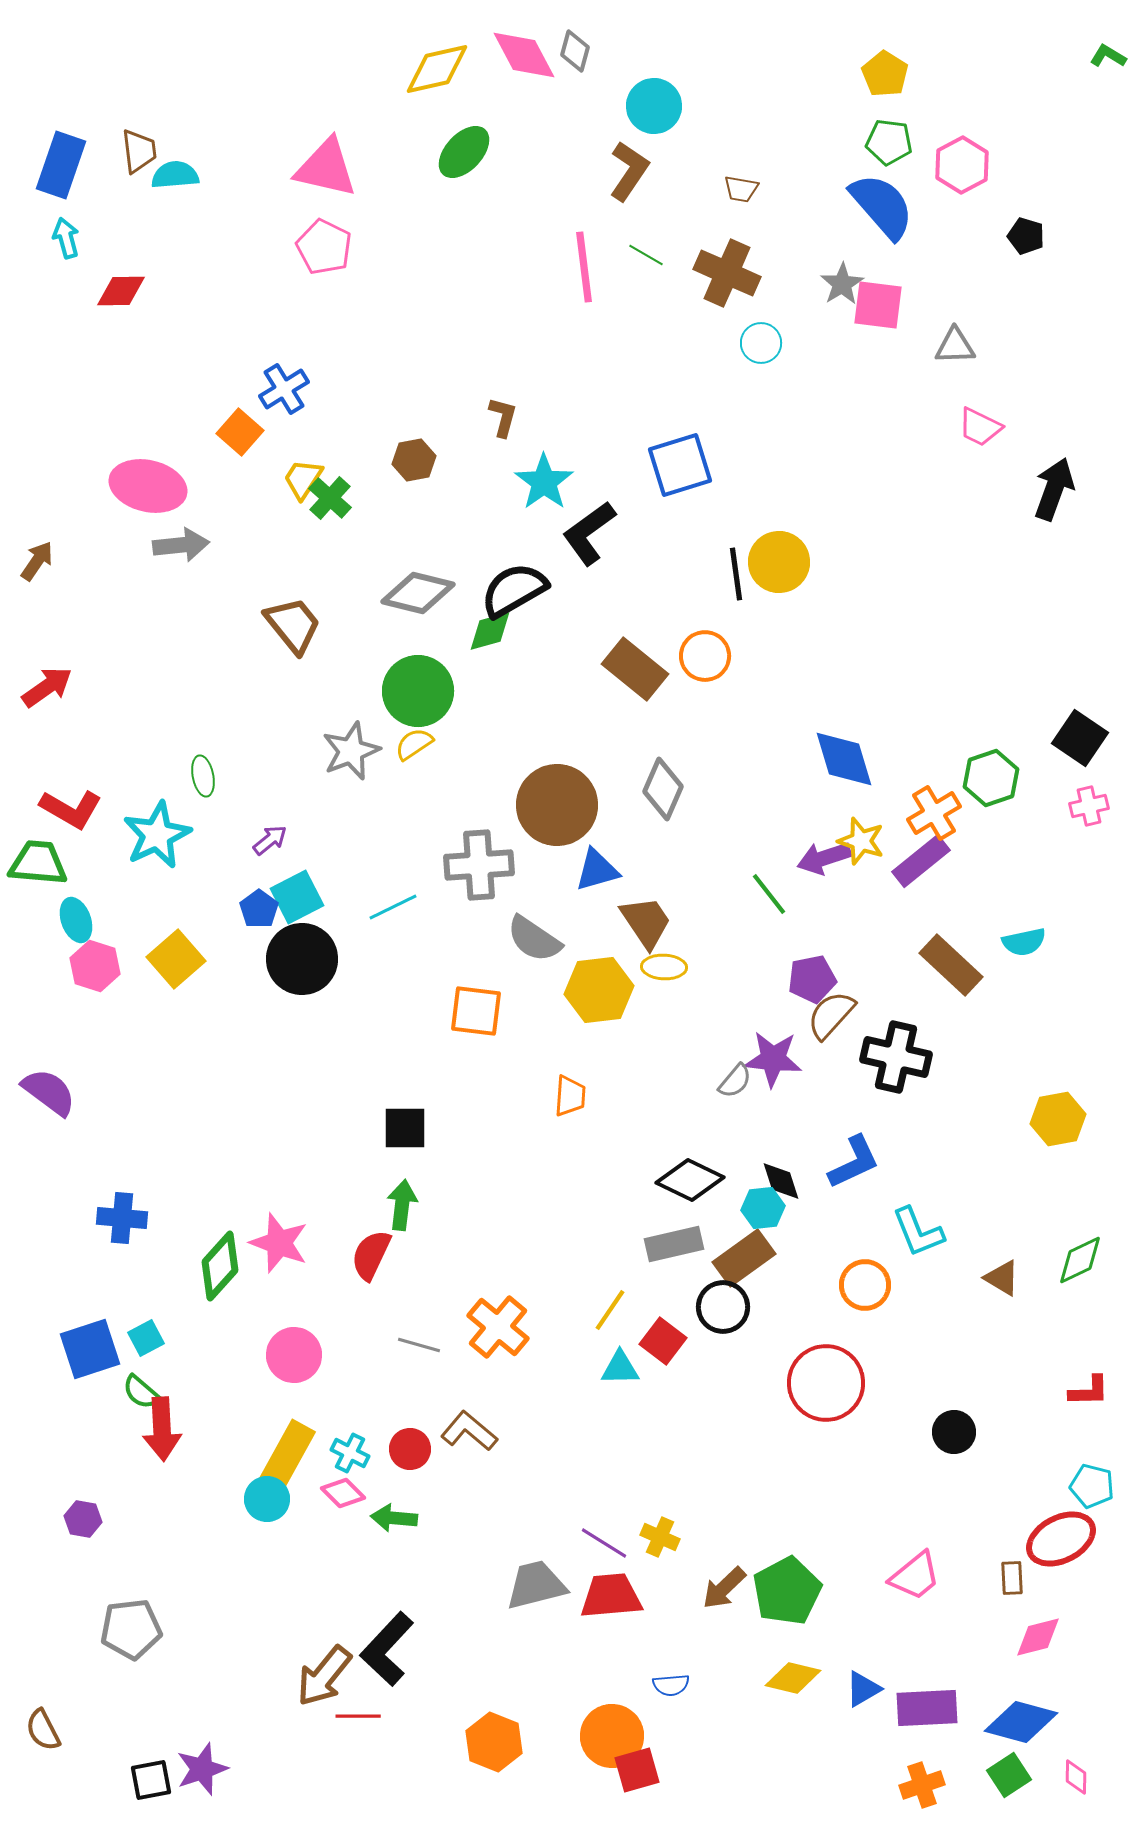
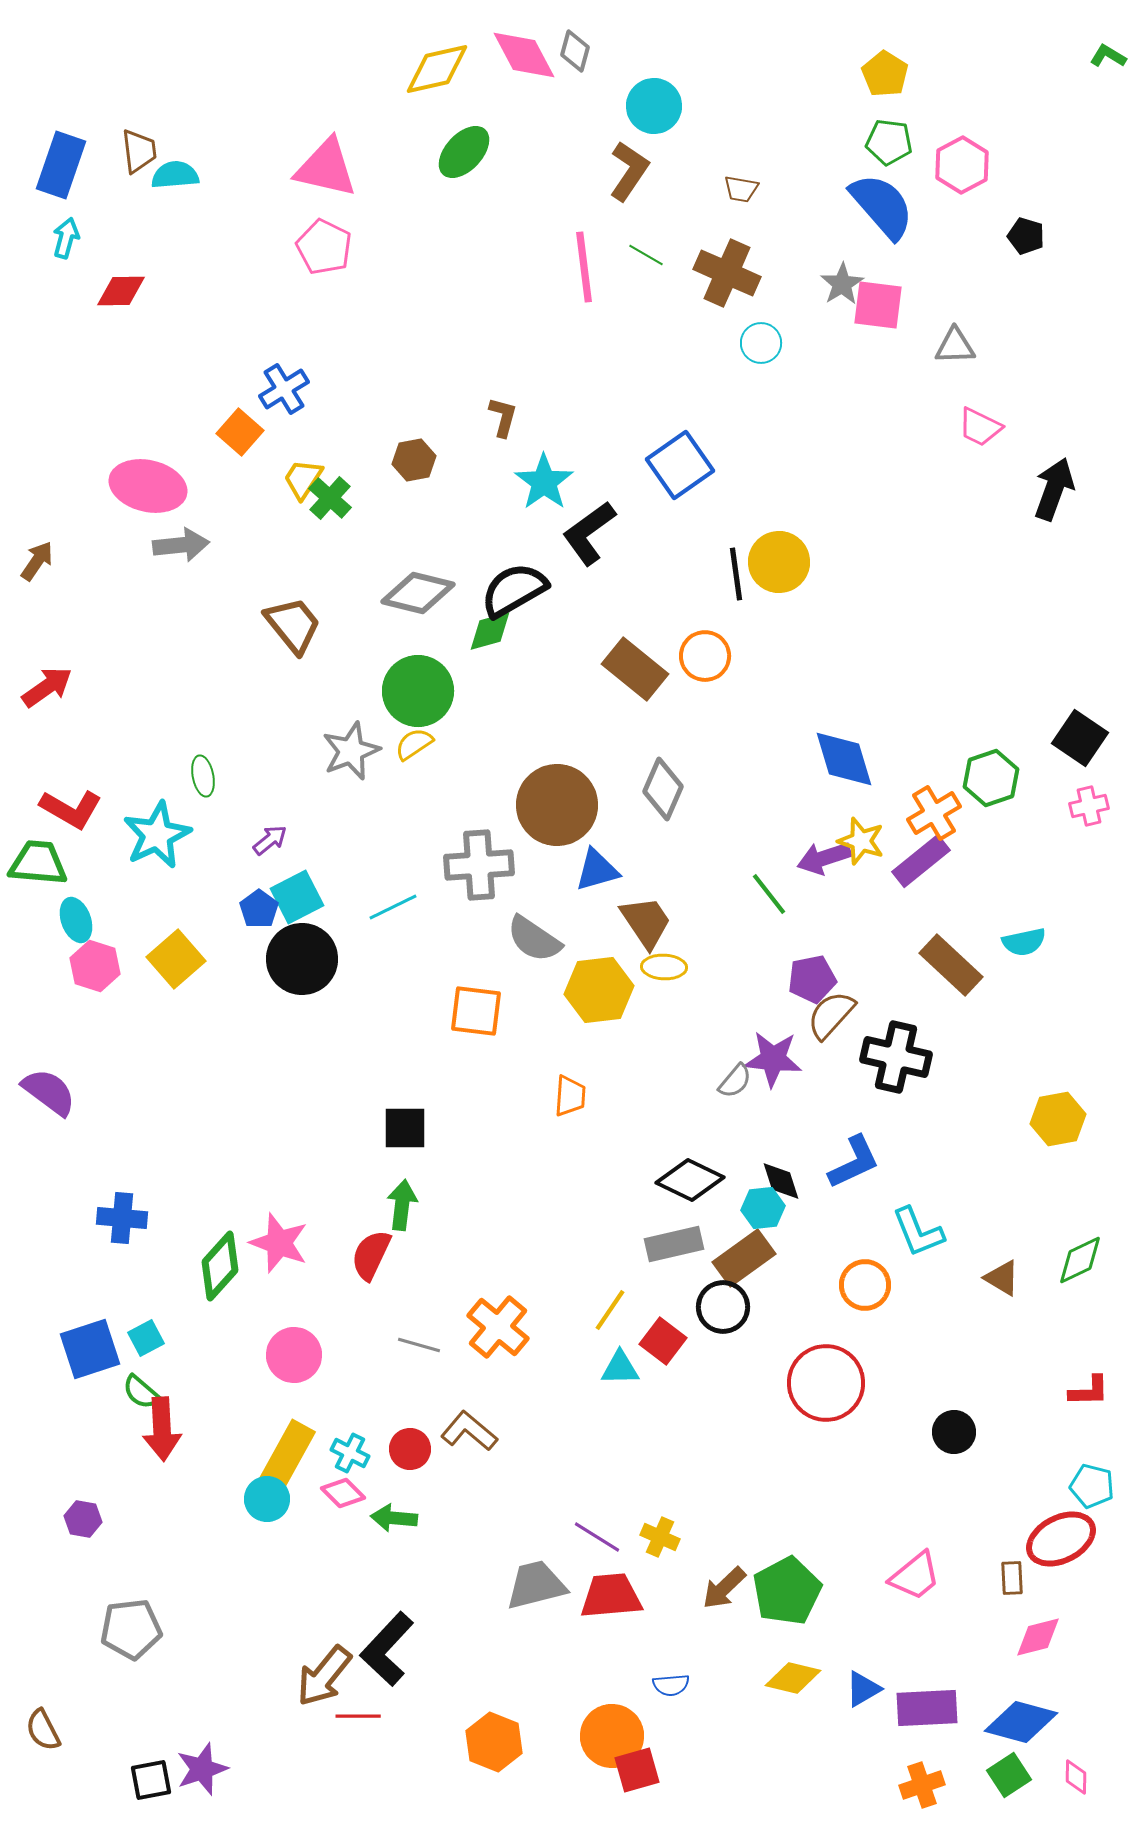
cyan arrow at (66, 238): rotated 30 degrees clockwise
blue square at (680, 465): rotated 18 degrees counterclockwise
purple line at (604, 1543): moved 7 px left, 6 px up
